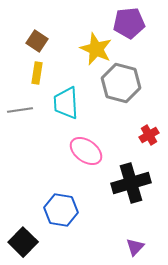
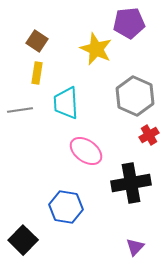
gray hexagon: moved 14 px right, 13 px down; rotated 9 degrees clockwise
black cross: rotated 6 degrees clockwise
blue hexagon: moved 5 px right, 3 px up
black square: moved 2 px up
